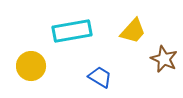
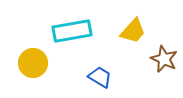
yellow circle: moved 2 px right, 3 px up
